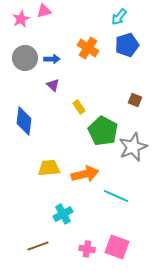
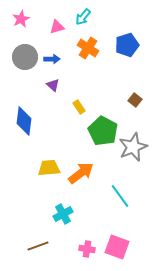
pink triangle: moved 13 px right, 16 px down
cyan arrow: moved 36 px left
gray circle: moved 1 px up
brown square: rotated 16 degrees clockwise
orange arrow: moved 4 px left, 1 px up; rotated 24 degrees counterclockwise
cyan line: moved 4 px right; rotated 30 degrees clockwise
